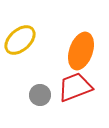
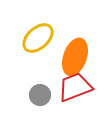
yellow ellipse: moved 18 px right, 2 px up
orange ellipse: moved 6 px left, 6 px down
